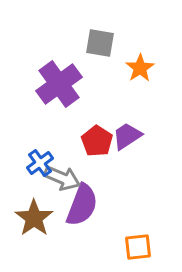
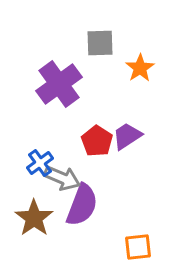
gray square: rotated 12 degrees counterclockwise
